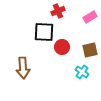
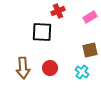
black square: moved 2 px left
red circle: moved 12 px left, 21 px down
